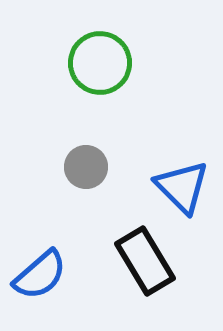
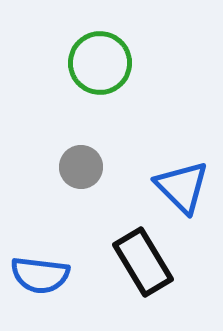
gray circle: moved 5 px left
black rectangle: moved 2 px left, 1 px down
blue semicircle: rotated 48 degrees clockwise
